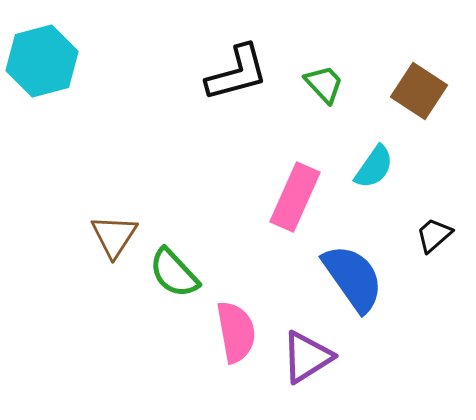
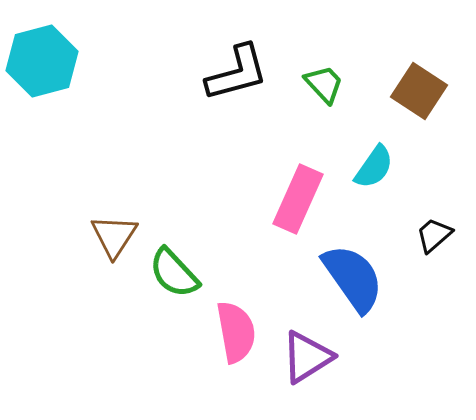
pink rectangle: moved 3 px right, 2 px down
